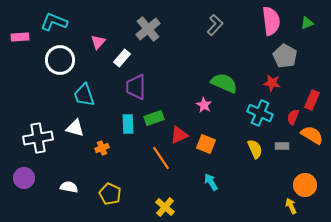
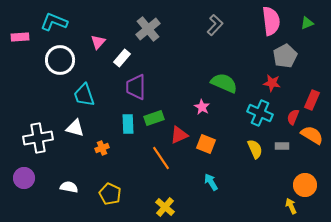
gray pentagon: rotated 15 degrees clockwise
pink star: moved 2 px left, 2 px down
